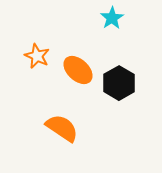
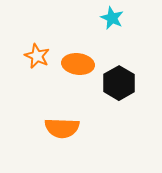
cyan star: rotated 15 degrees counterclockwise
orange ellipse: moved 6 px up; rotated 36 degrees counterclockwise
orange semicircle: rotated 148 degrees clockwise
